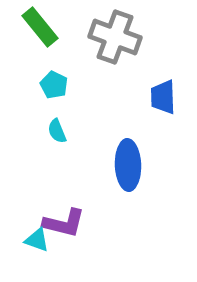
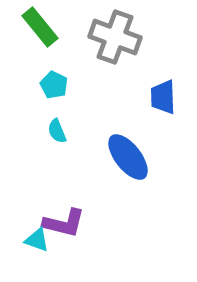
blue ellipse: moved 8 px up; rotated 36 degrees counterclockwise
